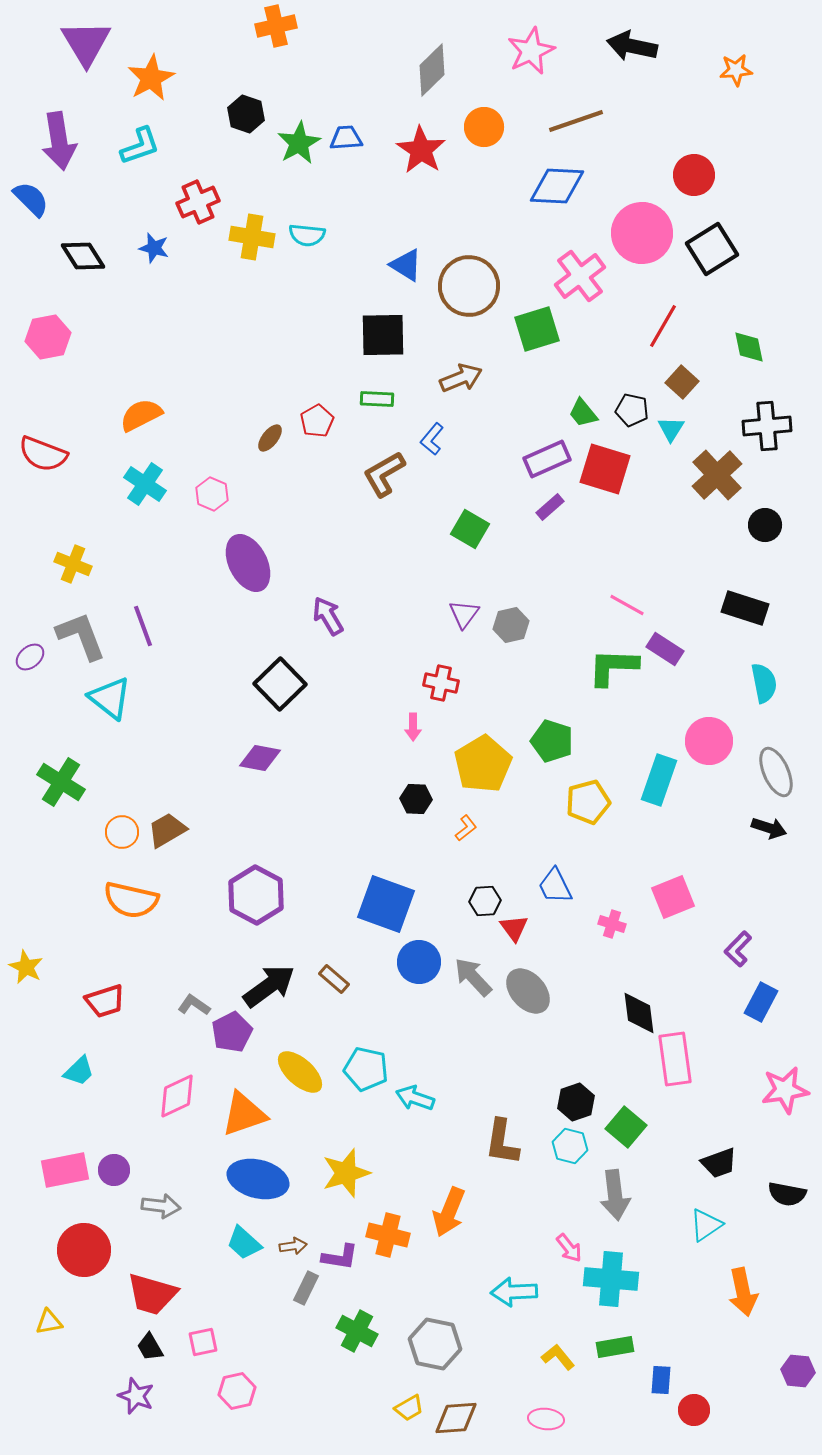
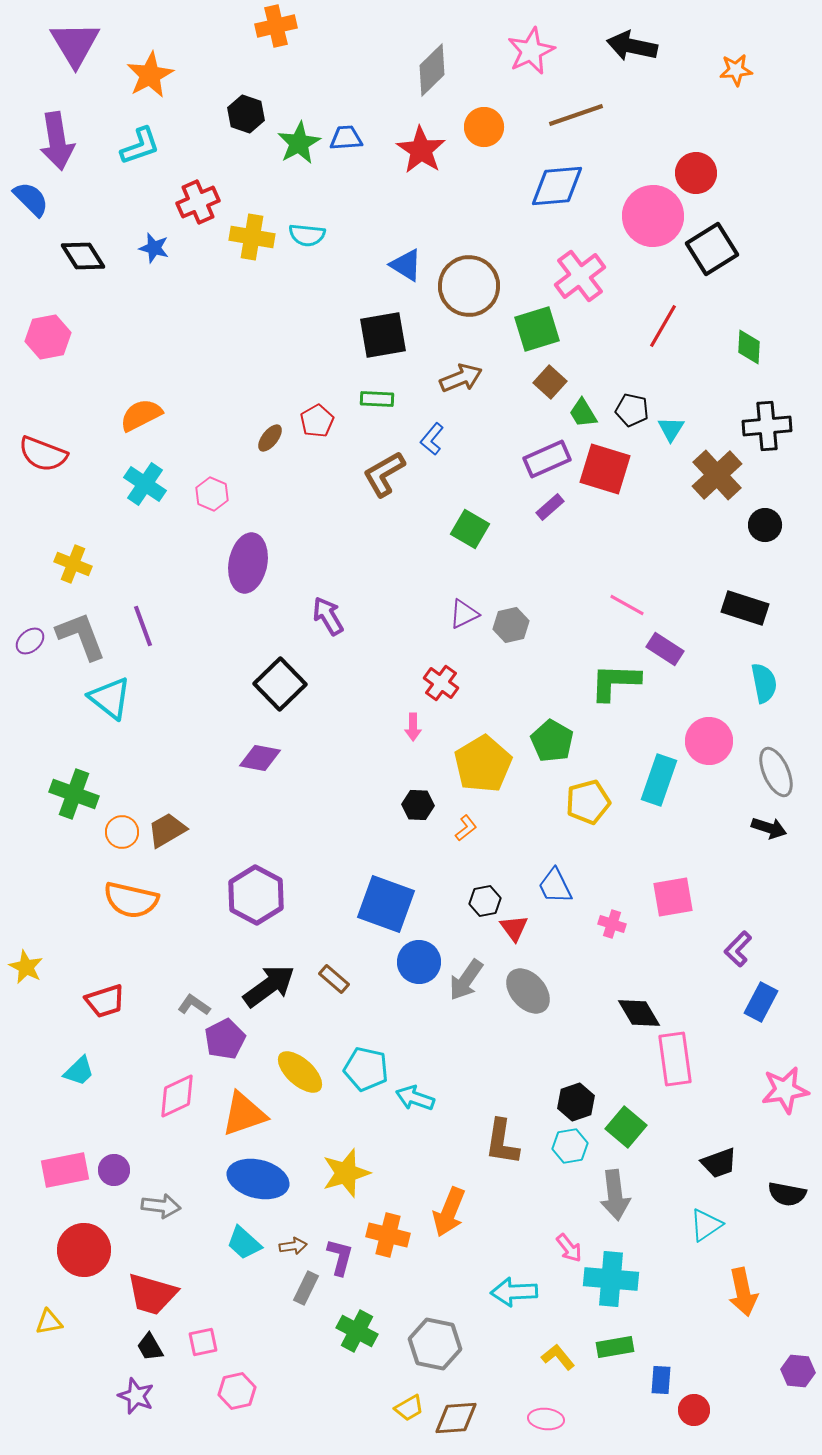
purple triangle at (86, 43): moved 11 px left, 1 px down
orange star at (151, 78): moved 1 px left, 3 px up
brown line at (576, 121): moved 6 px up
purple arrow at (59, 141): moved 2 px left
red circle at (694, 175): moved 2 px right, 2 px up
blue diamond at (557, 186): rotated 8 degrees counterclockwise
pink circle at (642, 233): moved 11 px right, 17 px up
black square at (383, 335): rotated 9 degrees counterclockwise
green diamond at (749, 347): rotated 15 degrees clockwise
brown square at (682, 382): moved 132 px left
green trapezoid at (583, 413): rotated 8 degrees clockwise
purple ellipse at (248, 563): rotated 38 degrees clockwise
purple triangle at (464, 614): rotated 28 degrees clockwise
purple ellipse at (30, 657): moved 16 px up
green L-shape at (613, 667): moved 2 px right, 15 px down
red cross at (441, 683): rotated 24 degrees clockwise
green pentagon at (552, 741): rotated 12 degrees clockwise
green cross at (61, 782): moved 13 px right, 12 px down; rotated 12 degrees counterclockwise
black hexagon at (416, 799): moved 2 px right, 6 px down
pink square at (673, 897): rotated 12 degrees clockwise
black hexagon at (485, 901): rotated 8 degrees counterclockwise
gray arrow at (473, 977): moved 7 px left, 3 px down; rotated 102 degrees counterclockwise
black diamond at (639, 1013): rotated 24 degrees counterclockwise
purple pentagon at (232, 1032): moved 7 px left, 7 px down
cyan hexagon at (570, 1146): rotated 24 degrees counterclockwise
purple L-shape at (340, 1257): rotated 84 degrees counterclockwise
